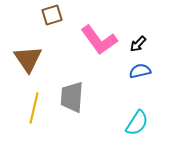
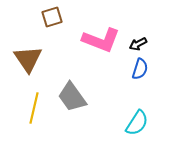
brown square: moved 2 px down
pink L-shape: moved 2 px right; rotated 33 degrees counterclockwise
black arrow: rotated 18 degrees clockwise
blue semicircle: moved 2 px up; rotated 120 degrees clockwise
gray trapezoid: rotated 40 degrees counterclockwise
